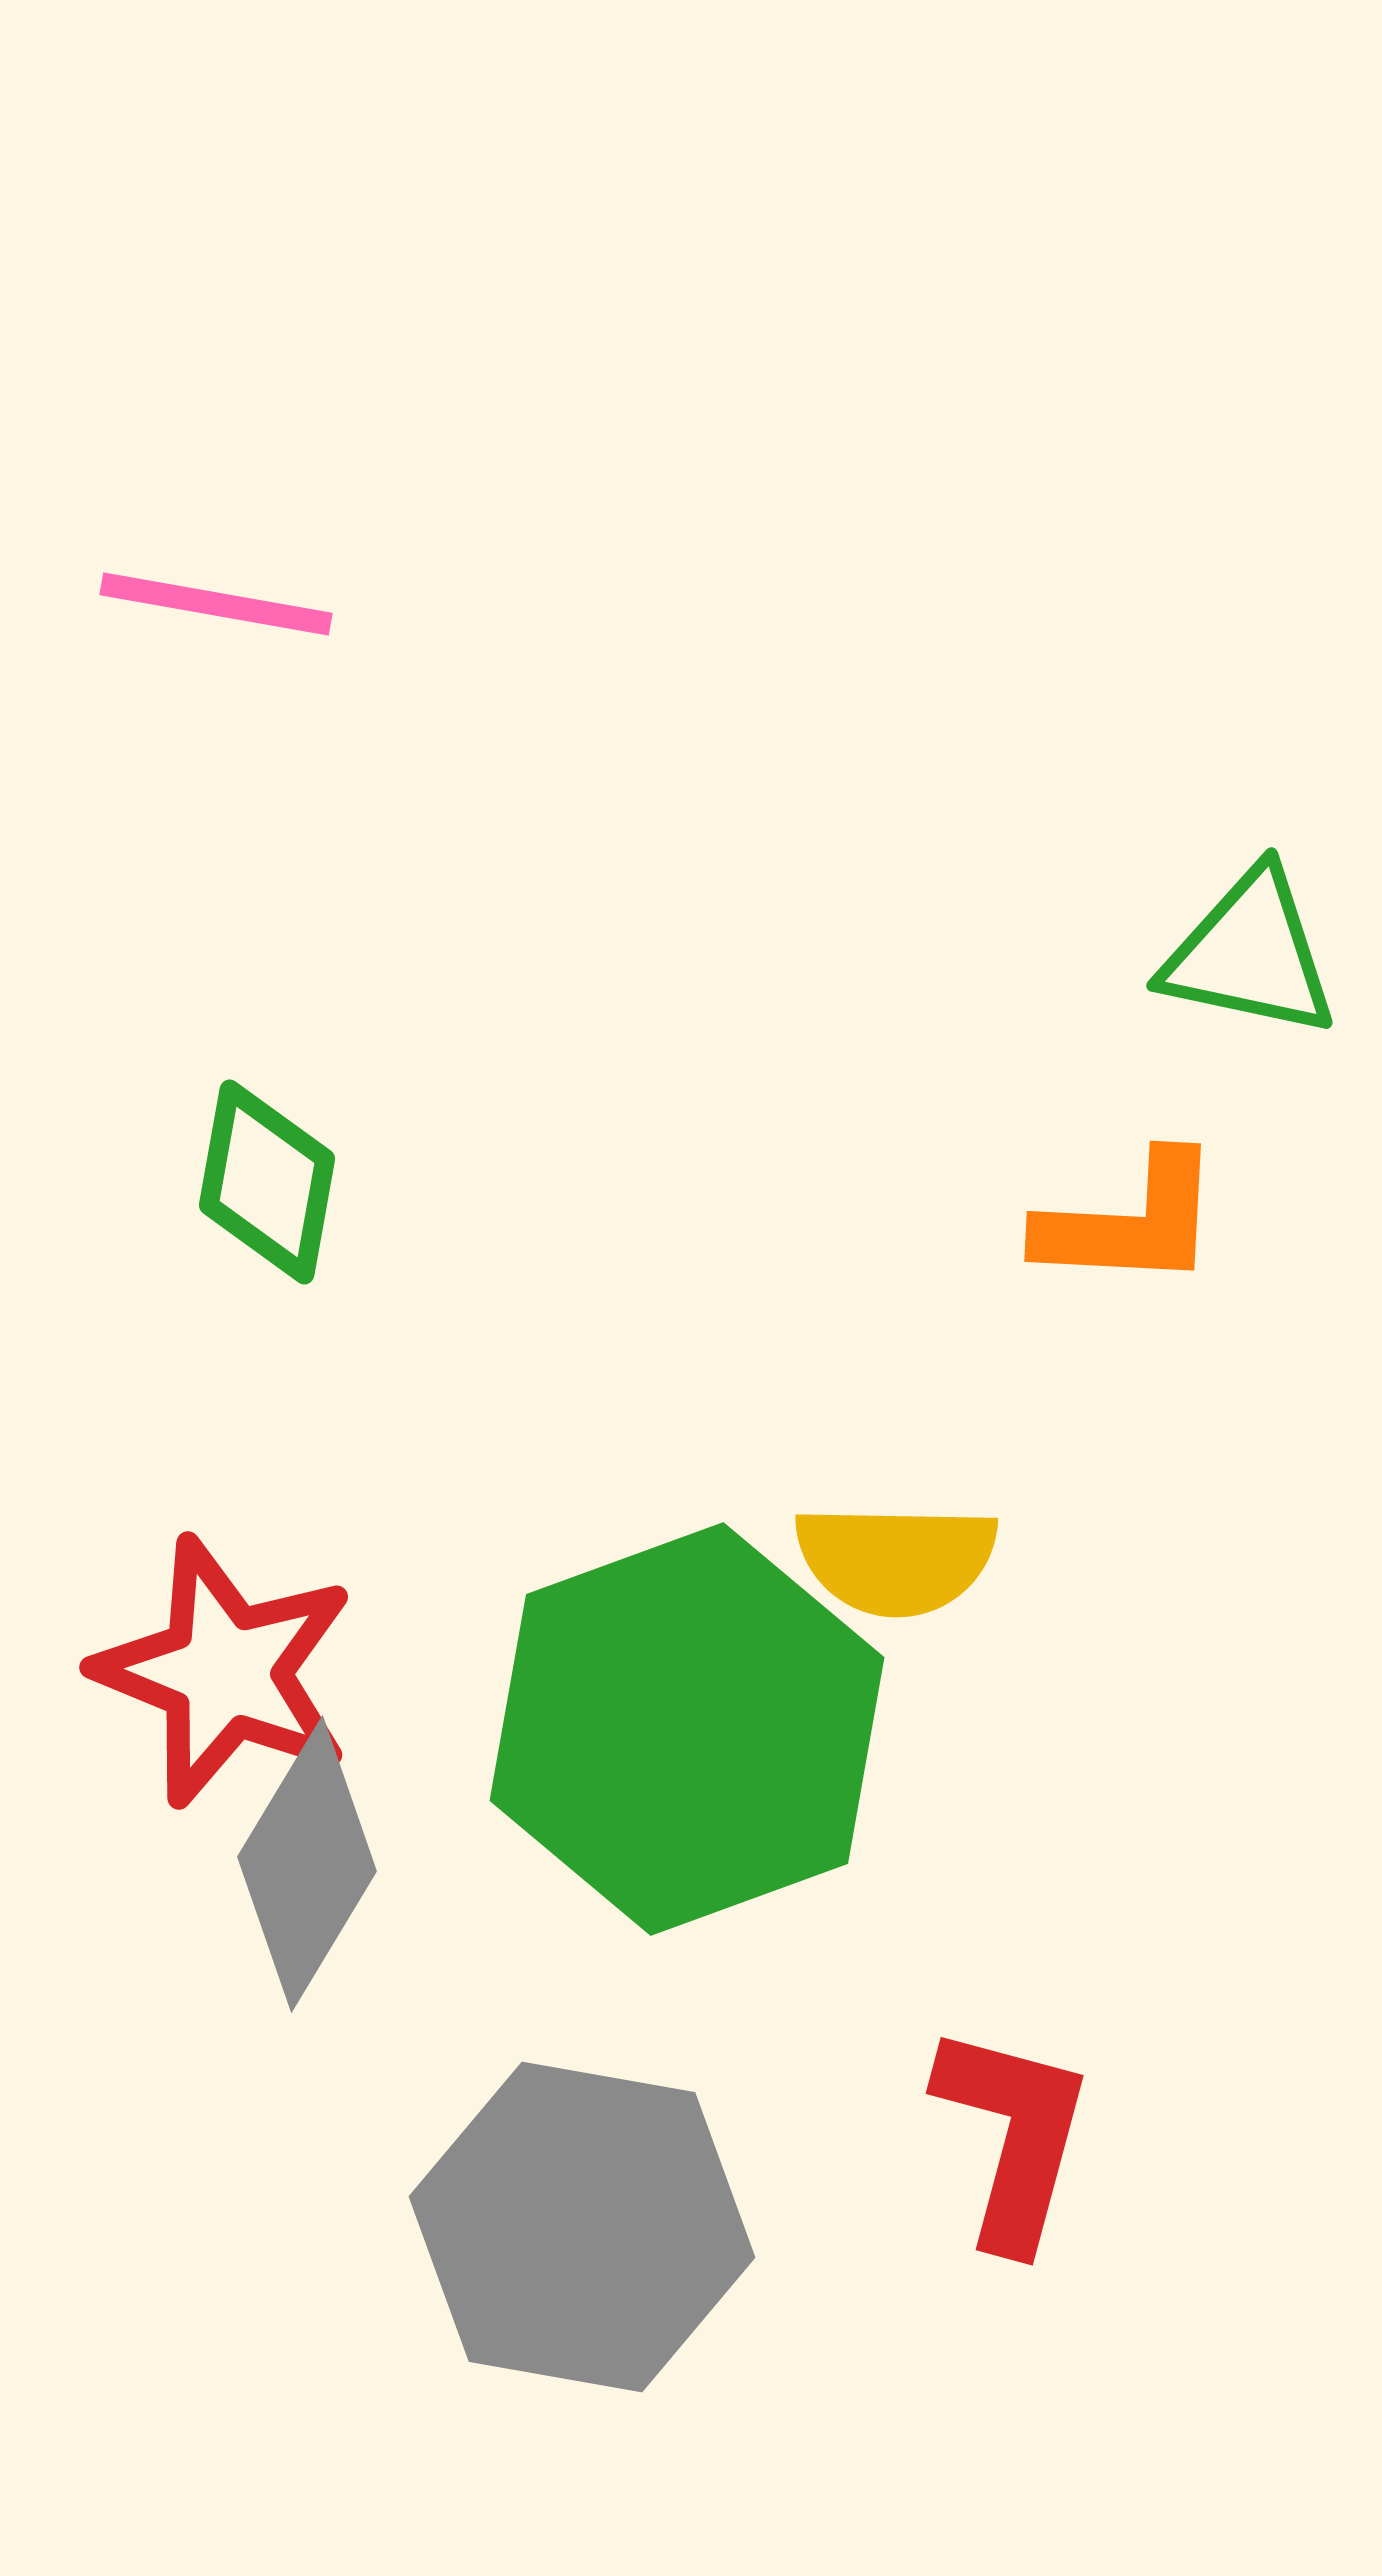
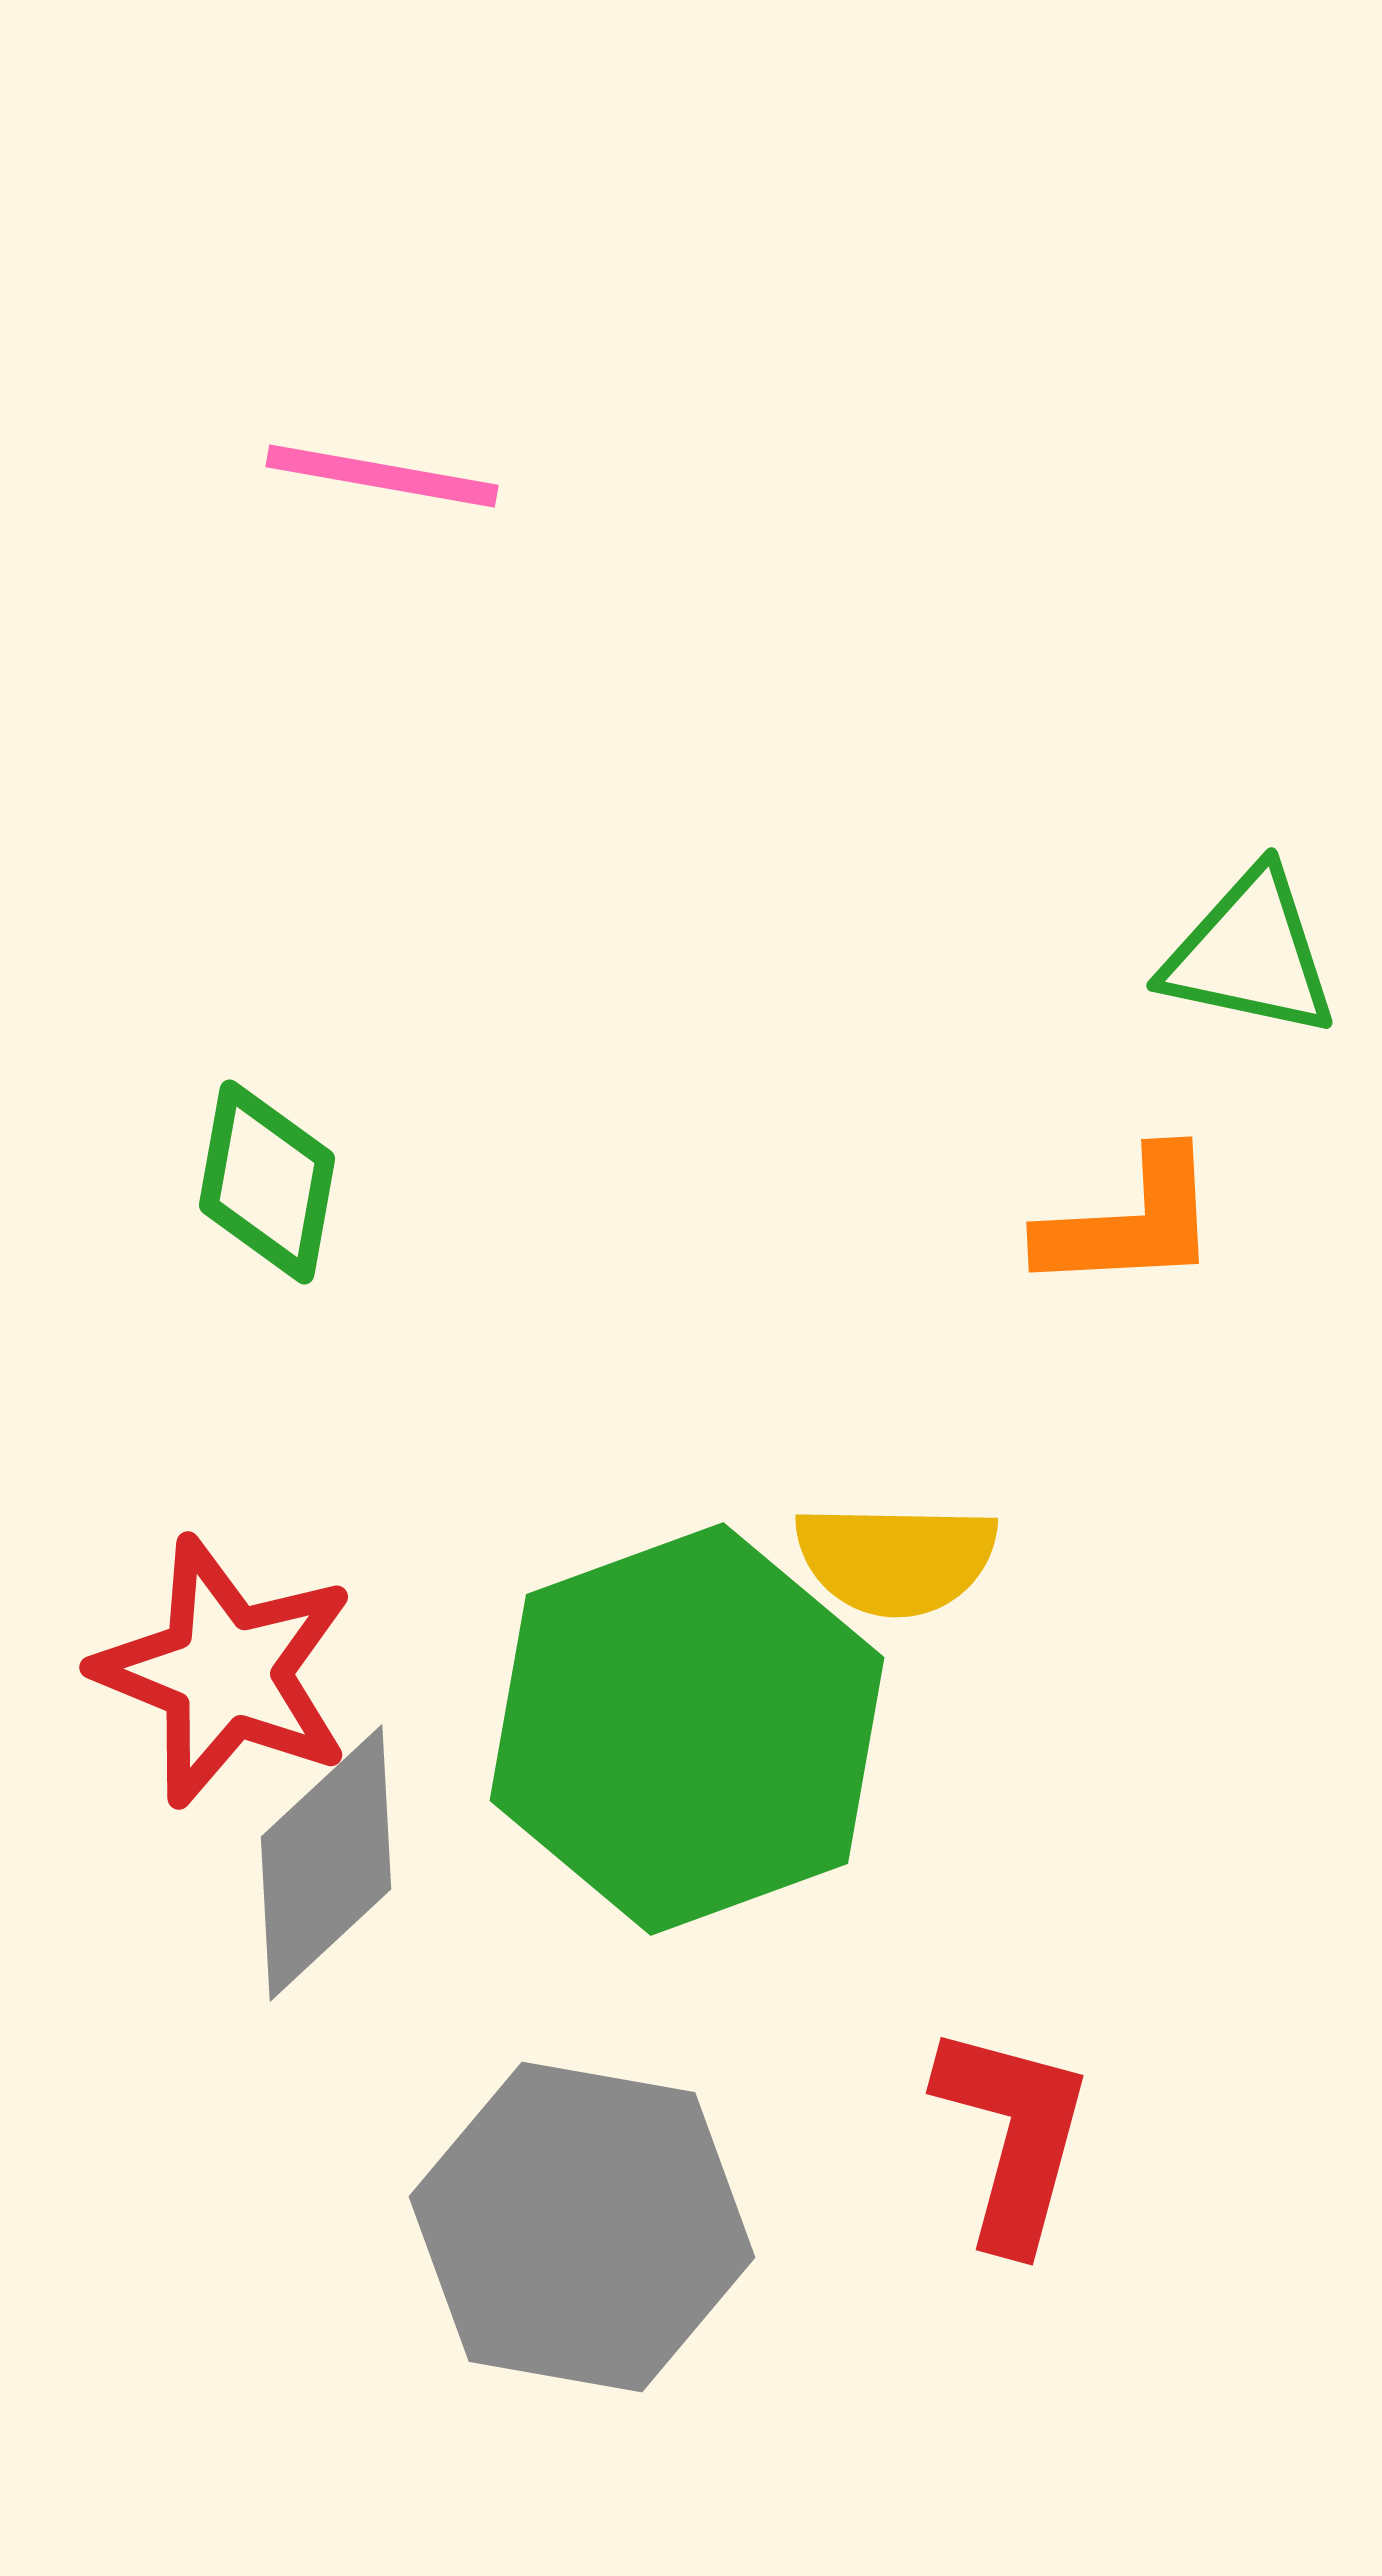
pink line: moved 166 px right, 128 px up
orange L-shape: rotated 6 degrees counterclockwise
gray diamond: moved 19 px right, 1 px up; rotated 16 degrees clockwise
